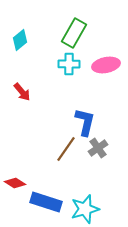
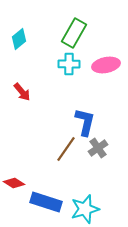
cyan diamond: moved 1 px left, 1 px up
red diamond: moved 1 px left
